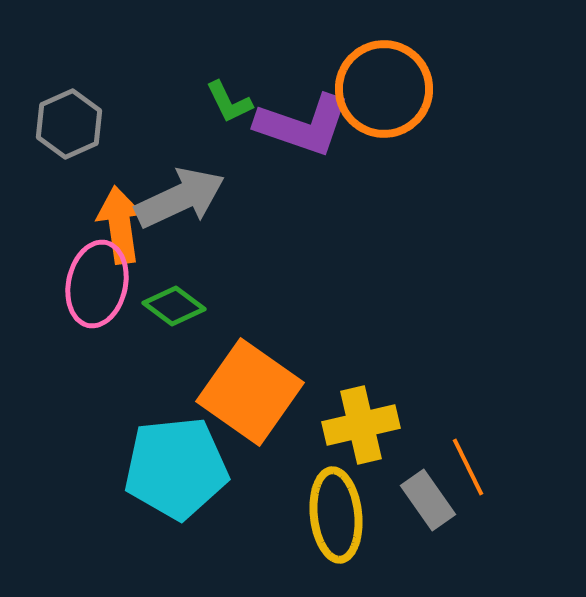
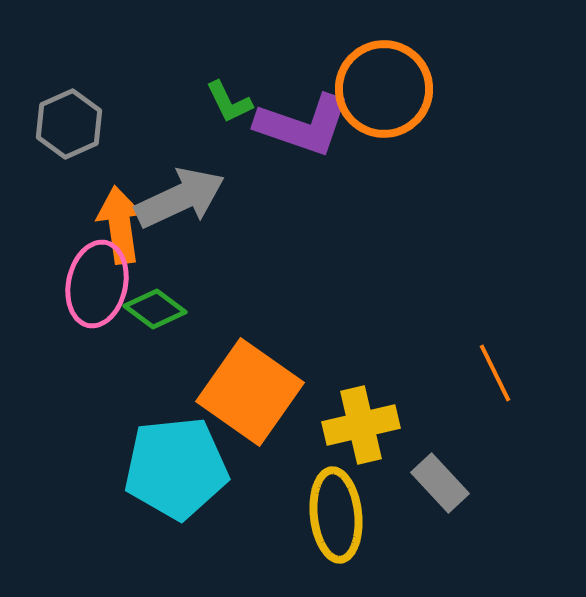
green diamond: moved 19 px left, 3 px down
orange line: moved 27 px right, 94 px up
gray rectangle: moved 12 px right, 17 px up; rotated 8 degrees counterclockwise
